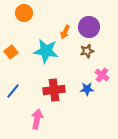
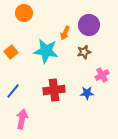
purple circle: moved 2 px up
orange arrow: moved 1 px down
brown star: moved 3 px left, 1 px down
pink cross: rotated 24 degrees clockwise
blue star: moved 4 px down
pink arrow: moved 15 px left
